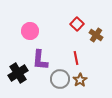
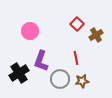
brown cross: rotated 24 degrees clockwise
purple L-shape: moved 1 px right, 1 px down; rotated 15 degrees clockwise
black cross: moved 1 px right
brown star: moved 2 px right, 1 px down; rotated 24 degrees clockwise
